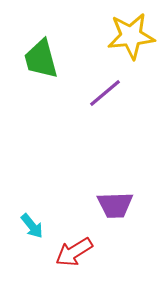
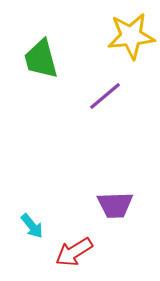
purple line: moved 3 px down
